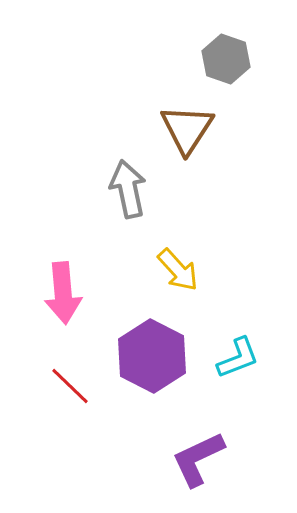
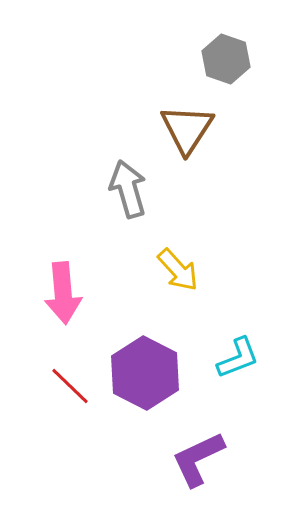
gray arrow: rotated 4 degrees counterclockwise
purple hexagon: moved 7 px left, 17 px down
